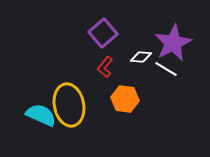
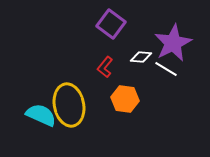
purple square: moved 8 px right, 9 px up; rotated 12 degrees counterclockwise
